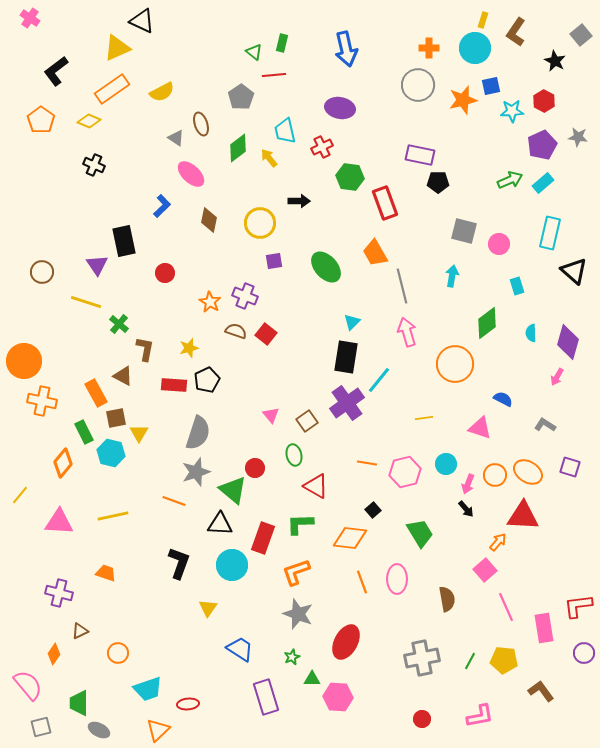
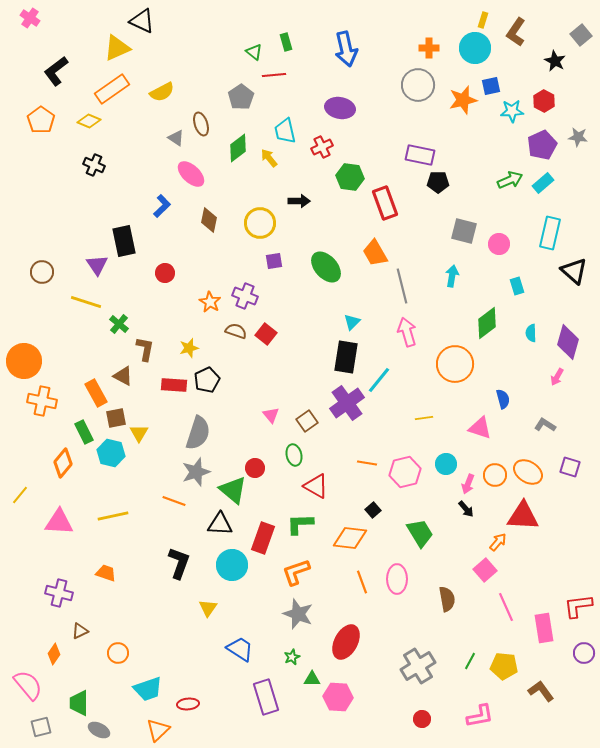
green rectangle at (282, 43): moved 4 px right, 1 px up; rotated 30 degrees counterclockwise
blue semicircle at (503, 399): rotated 48 degrees clockwise
gray cross at (422, 658): moved 4 px left, 8 px down; rotated 20 degrees counterclockwise
yellow pentagon at (504, 660): moved 6 px down
